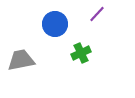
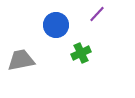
blue circle: moved 1 px right, 1 px down
